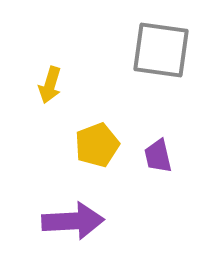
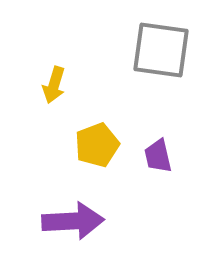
yellow arrow: moved 4 px right
